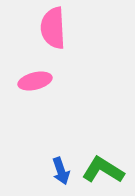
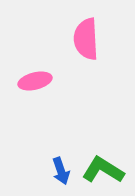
pink semicircle: moved 33 px right, 11 px down
